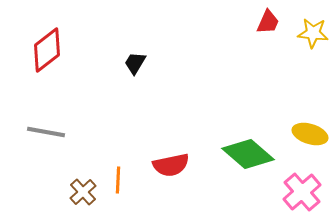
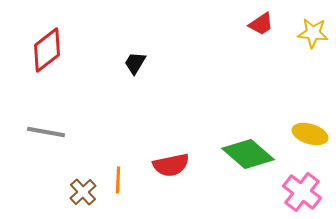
red trapezoid: moved 7 px left, 2 px down; rotated 32 degrees clockwise
pink cross: rotated 12 degrees counterclockwise
